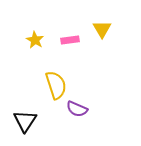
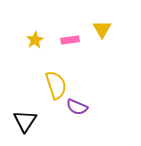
yellow star: rotated 12 degrees clockwise
purple semicircle: moved 2 px up
